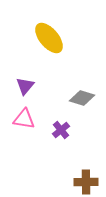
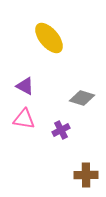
purple triangle: rotated 42 degrees counterclockwise
purple cross: rotated 12 degrees clockwise
brown cross: moved 7 px up
